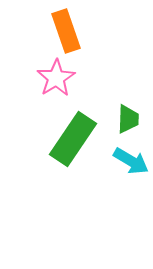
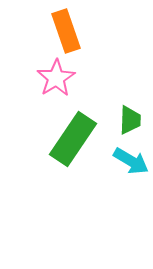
green trapezoid: moved 2 px right, 1 px down
